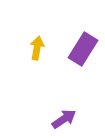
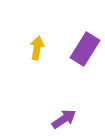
purple rectangle: moved 2 px right
